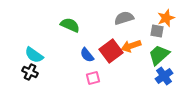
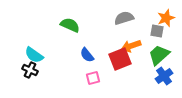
red square: moved 9 px right, 8 px down; rotated 15 degrees clockwise
black cross: moved 2 px up
